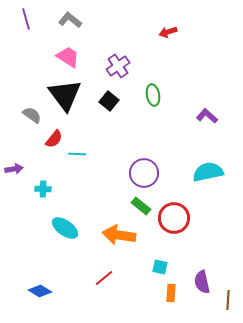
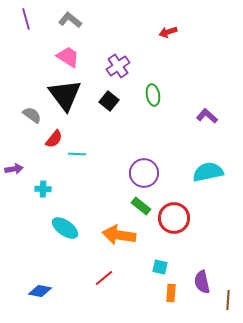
blue diamond: rotated 20 degrees counterclockwise
